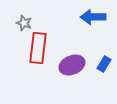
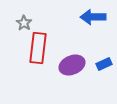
gray star: rotated 14 degrees clockwise
blue rectangle: rotated 35 degrees clockwise
